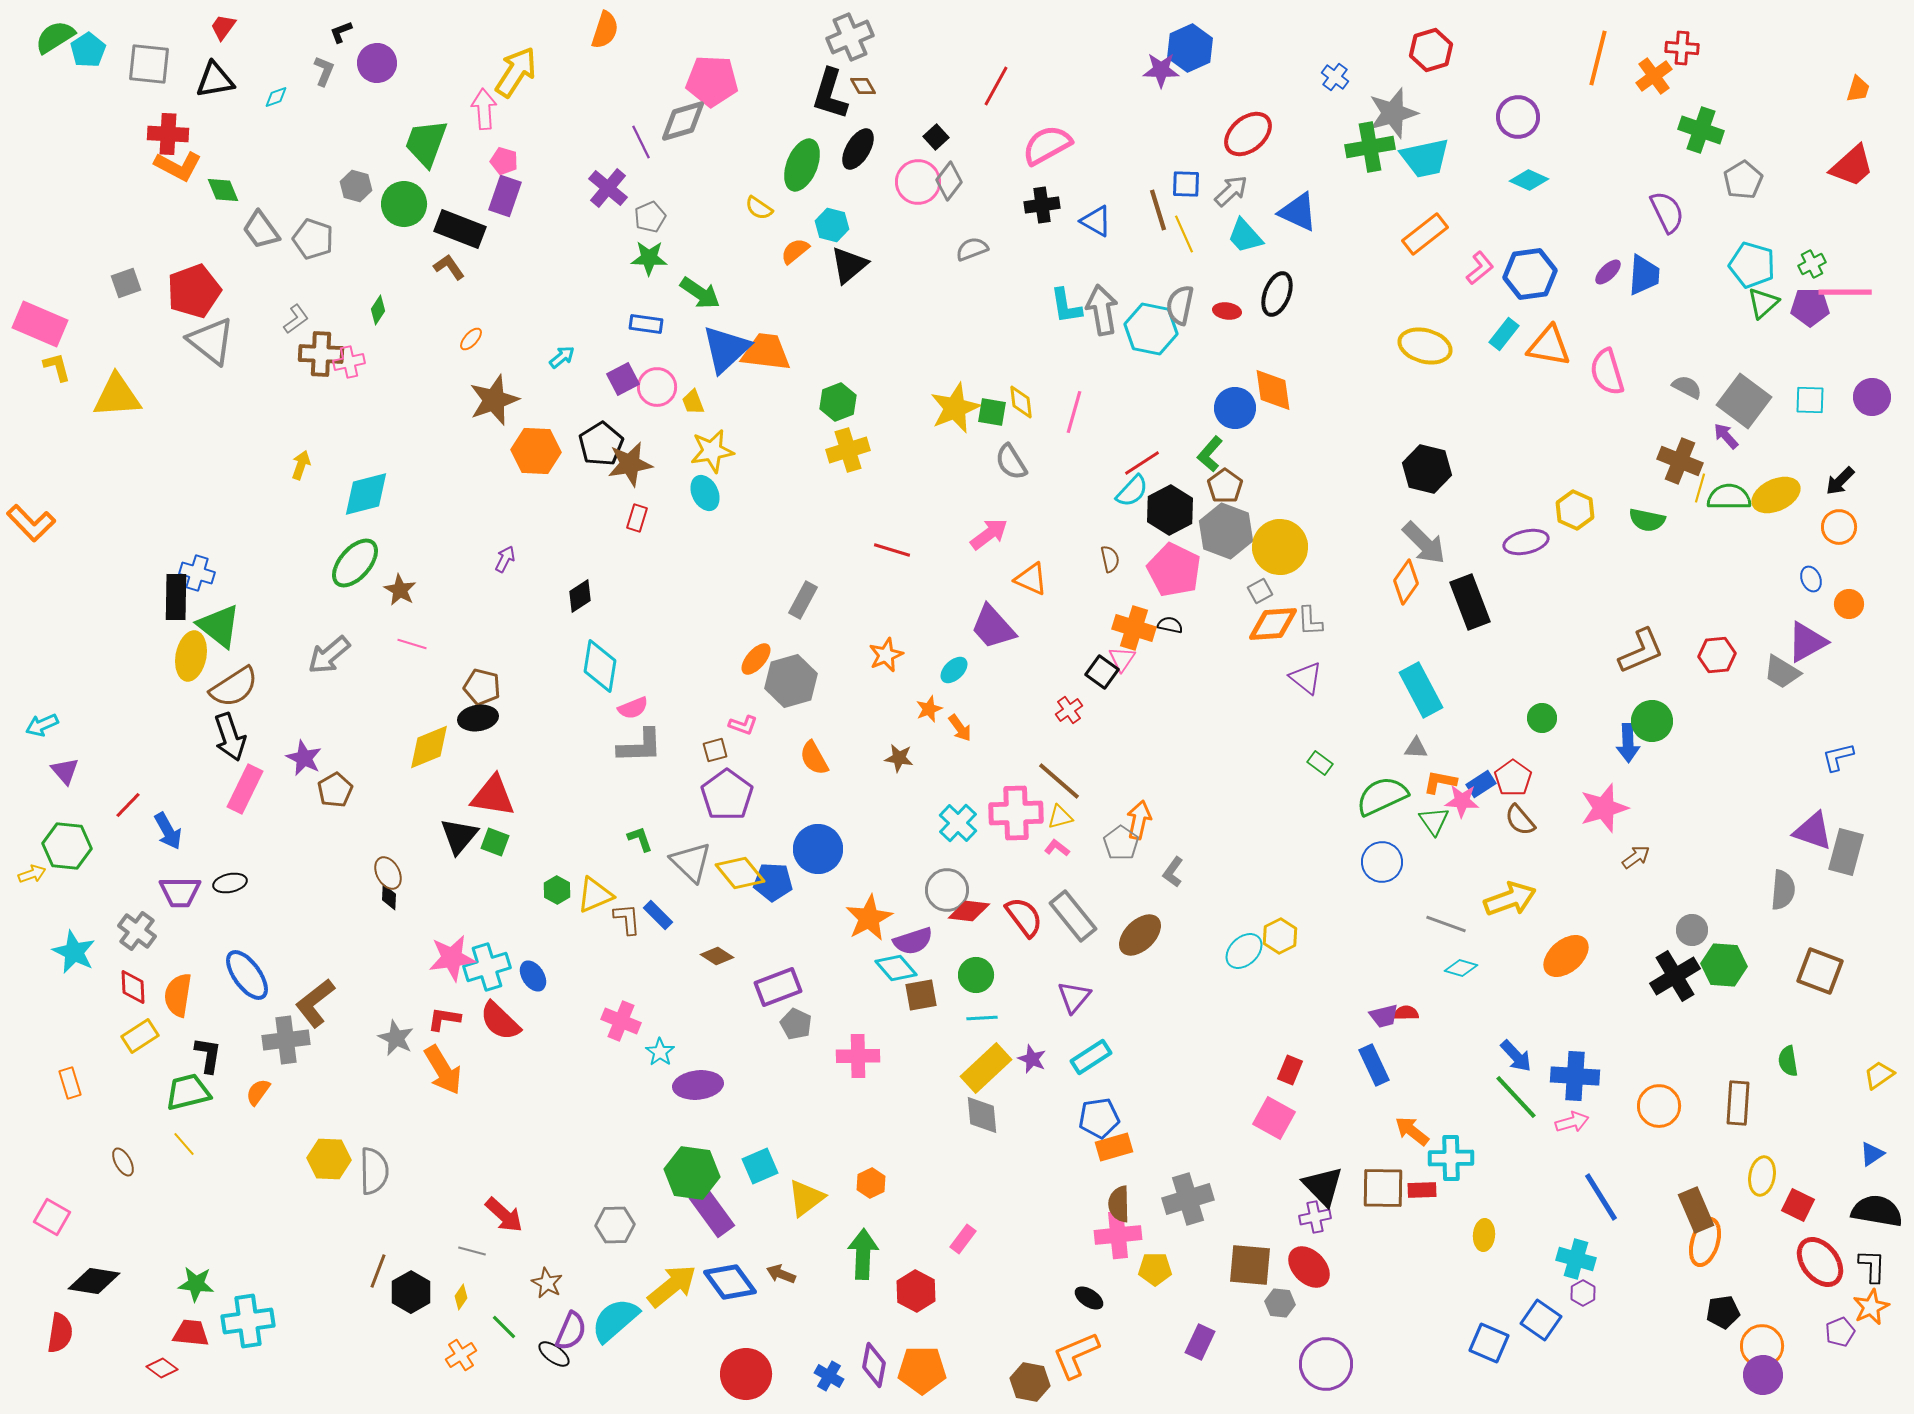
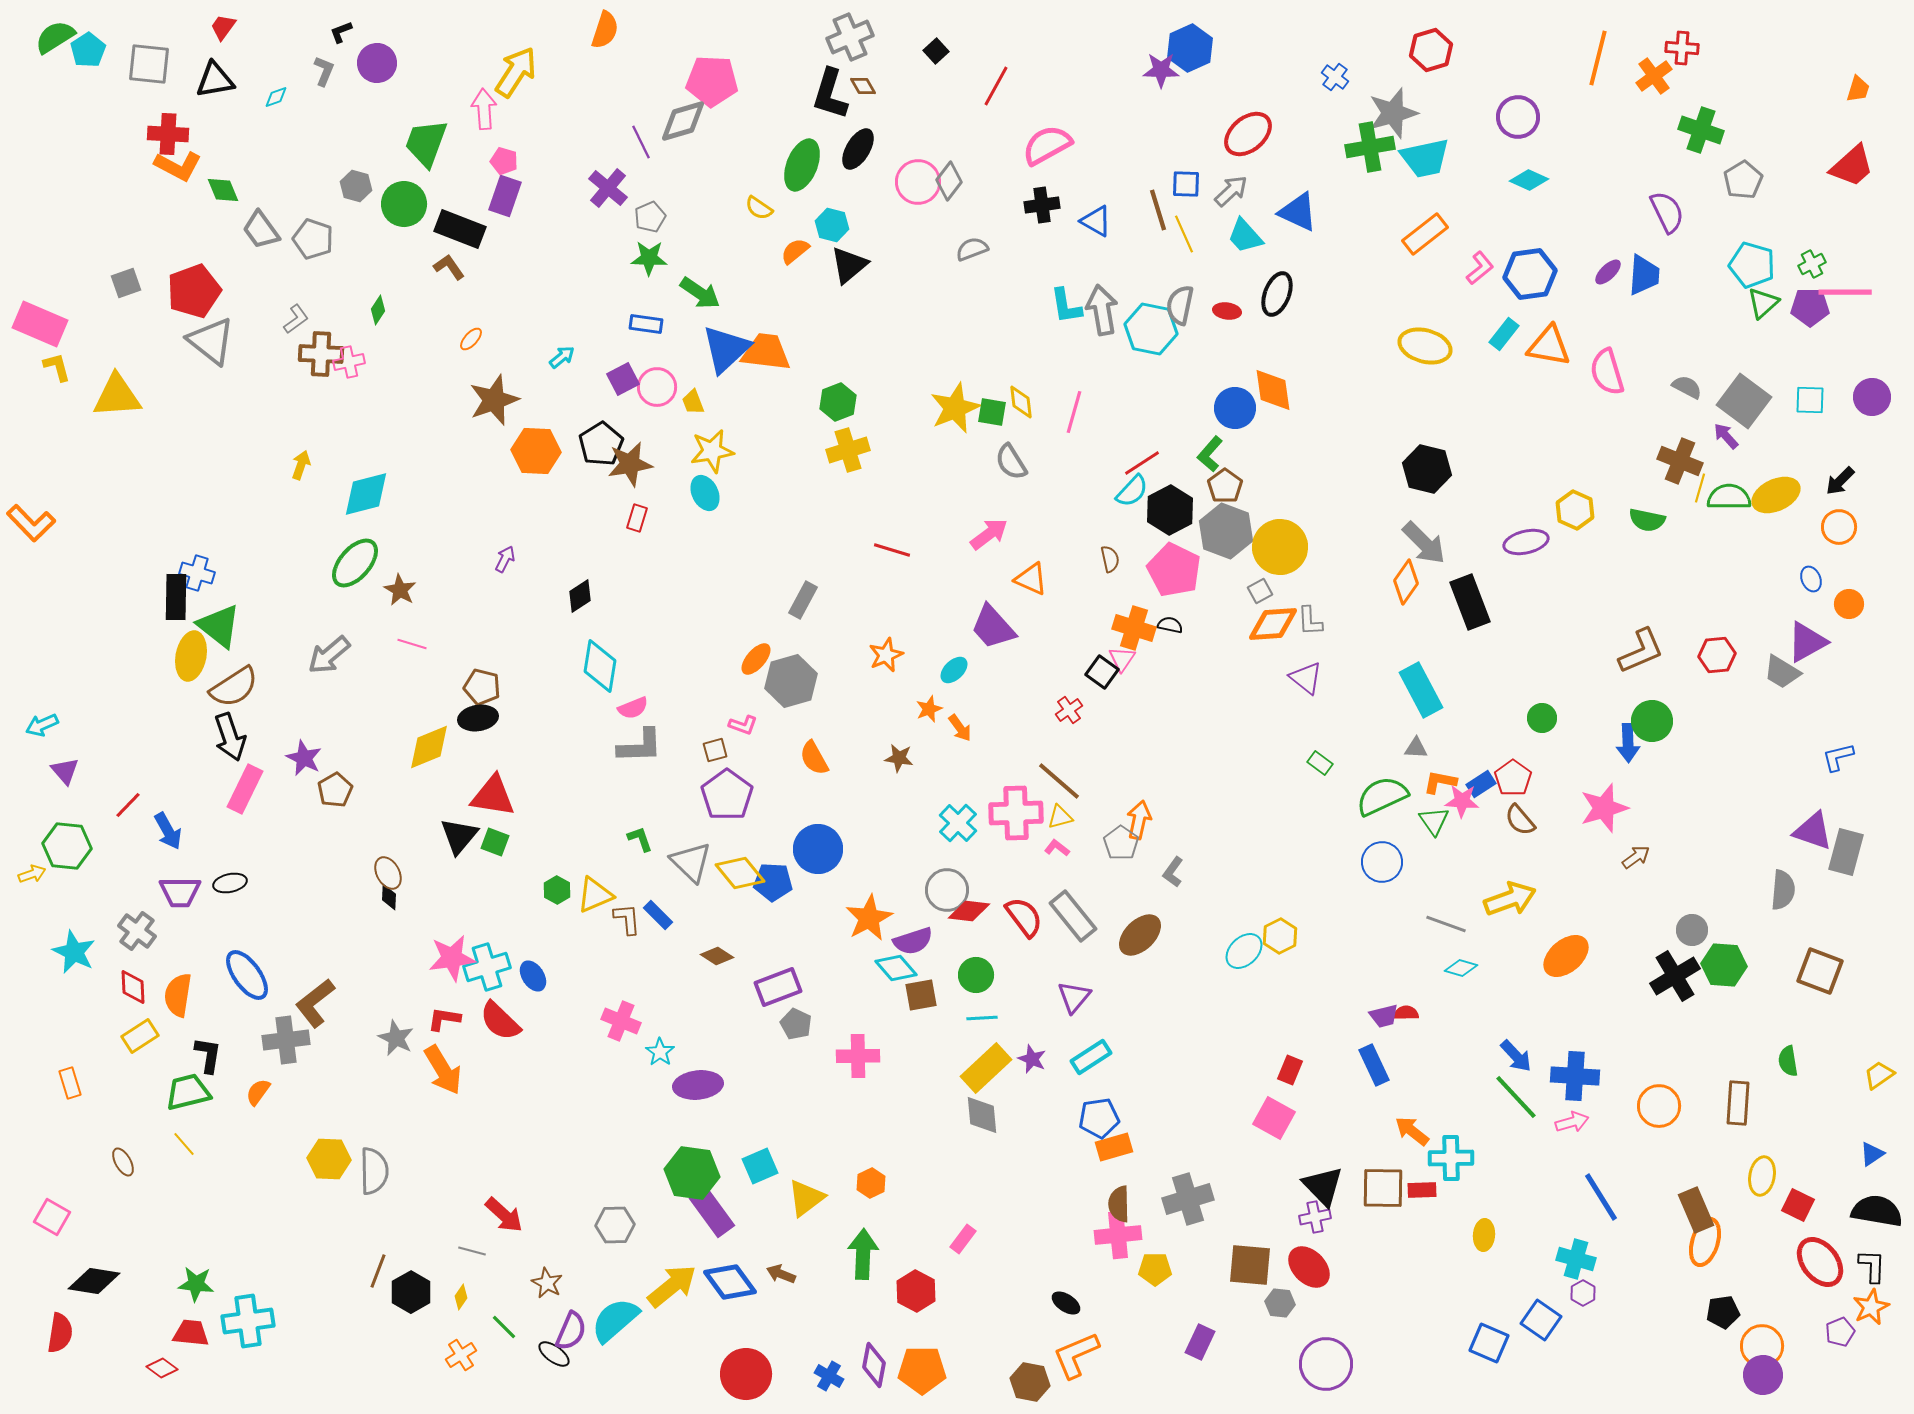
black square at (936, 137): moved 86 px up
black ellipse at (1089, 1298): moved 23 px left, 5 px down
